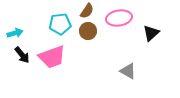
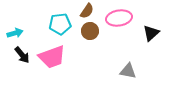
brown circle: moved 2 px right
gray triangle: rotated 18 degrees counterclockwise
